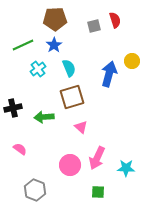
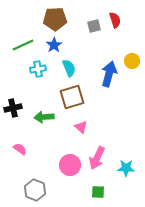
cyan cross: rotated 28 degrees clockwise
